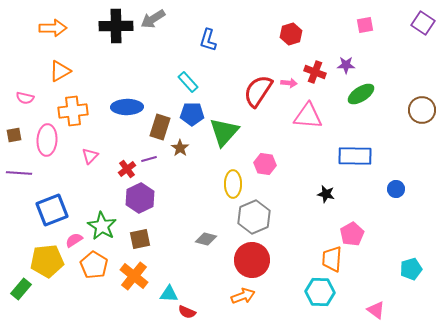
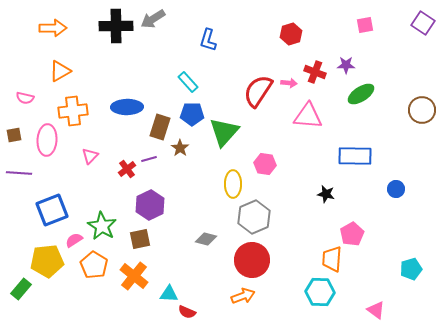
purple hexagon at (140, 198): moved 10 px right, 7 px down
